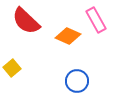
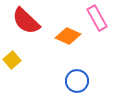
pink rectangle: moved 1 px right, 2 px up
yellow square: moved 8 px up
